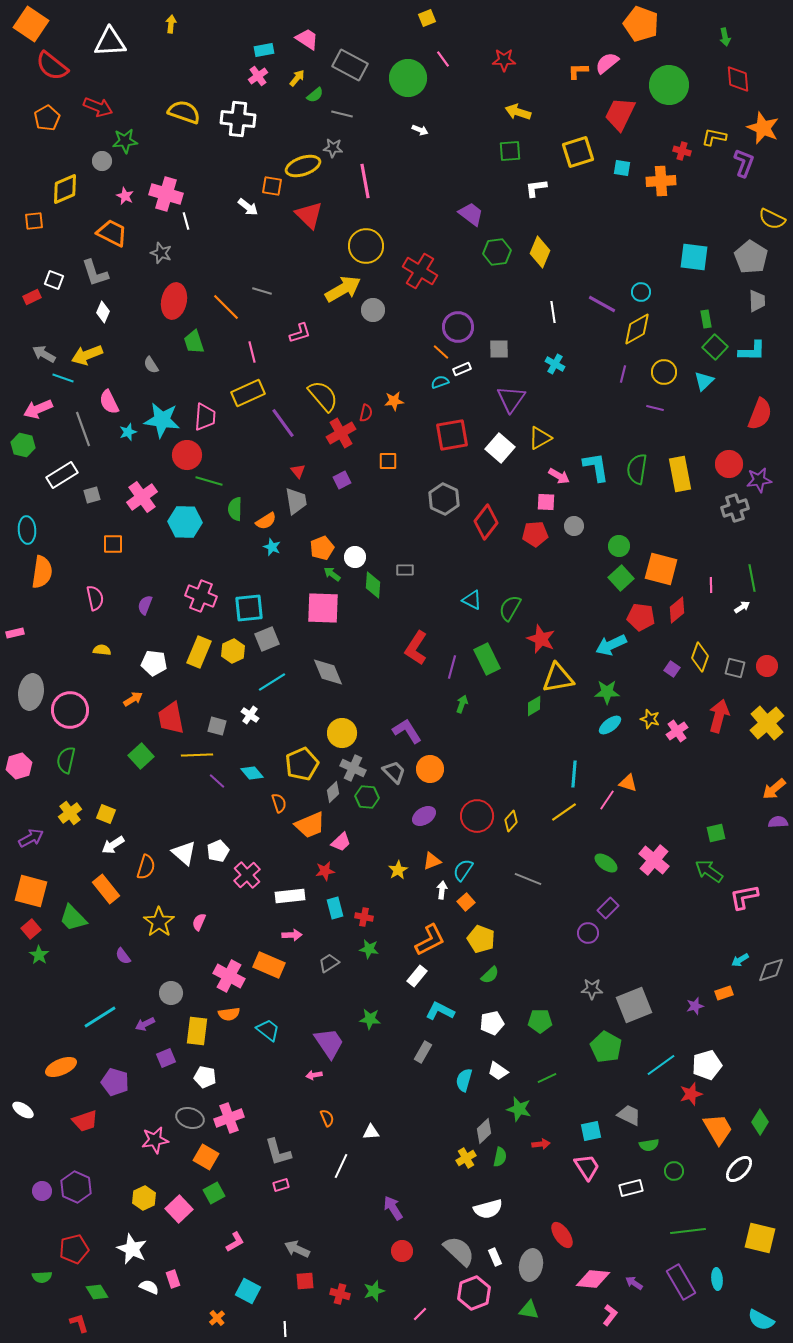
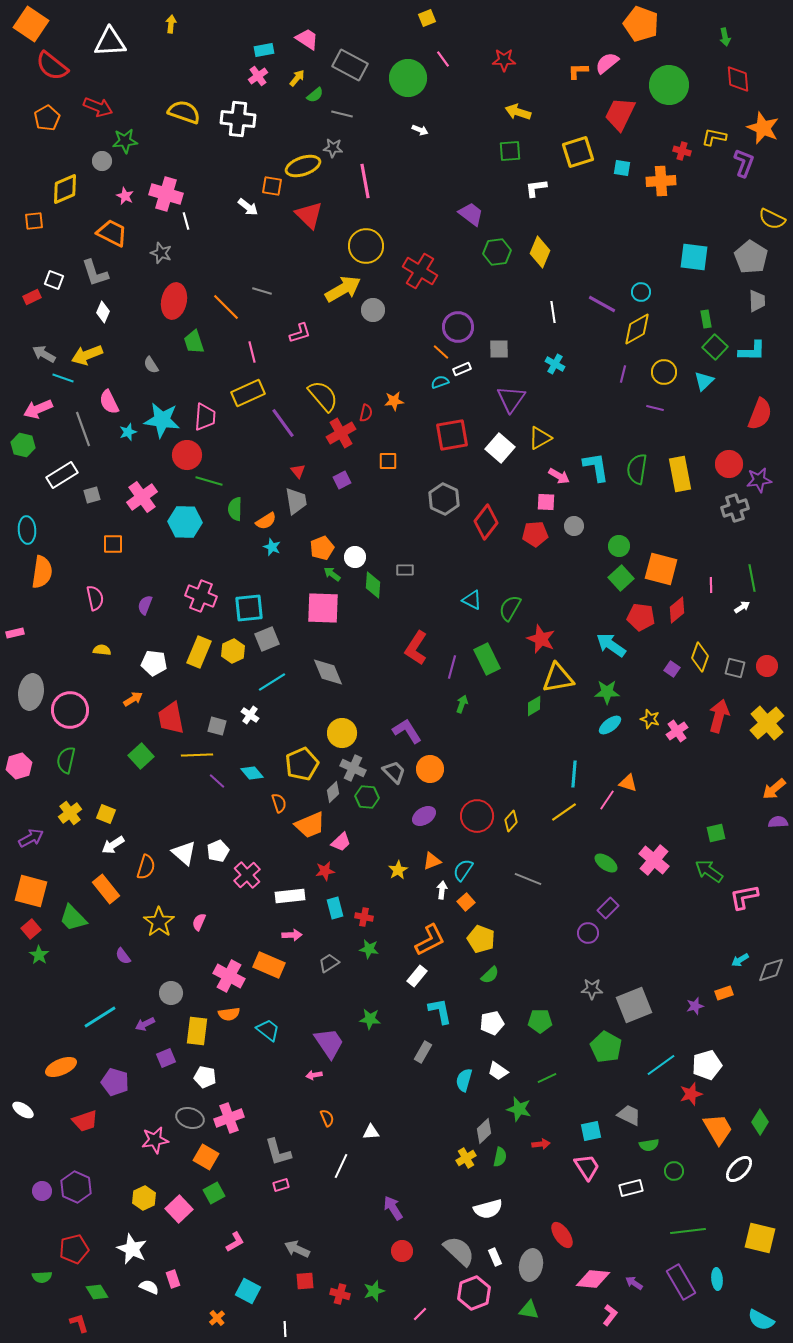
cyan arrow at (611, 645): rotated 60 degrees clockwise
cyan L-shape at (440, 1011): rotated 52 degrees clockwise
